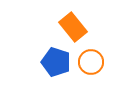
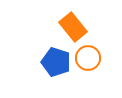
orange circle: moved 3 px left, 4 px up
